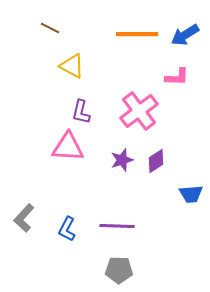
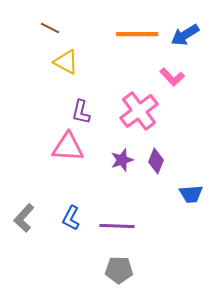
yellow triangle: moved 6 px left, 4 px up
pink L-shape: moved 5 px left; rotated 45 degrees clockwise
purple diamond: rotated 35 degrees counterclockwise
blue L-shape: moved 4 px right, 11 px up
